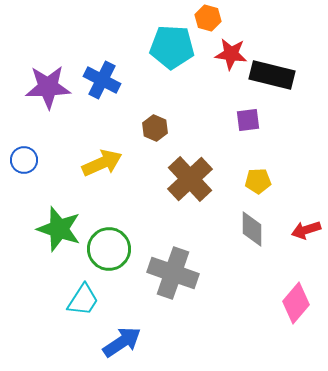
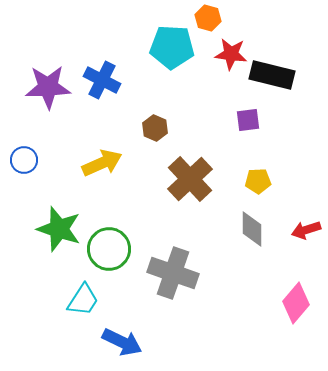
blue arrow: rotated 60 degrees clockwise
